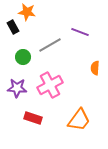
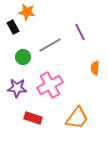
purple line: rotated 42 degrees clockwise
orange trapezoid: moved 2 px left, 2 px up
